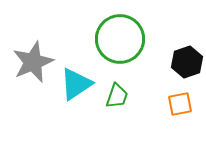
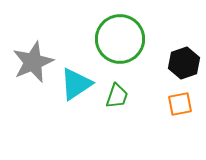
black hexagon: moved 3 px left, 1 px down
